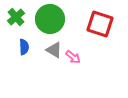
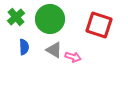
red square: moved 1 px left, 1 px down
pink arrow: rotated 21 degrees counterclockwise
